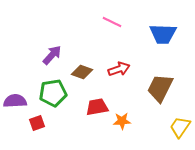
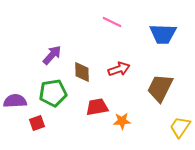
brown diamond: rotated 70 degrees clockwise
